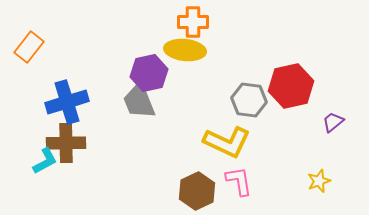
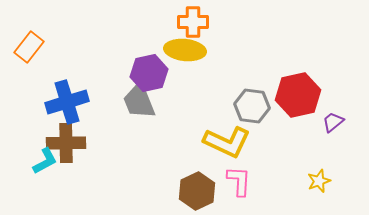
red hexagon: moved 7 px right, 9 px down
gray hexagon: moved 3 px right, 6 px down
pink L-shape: rotated 12 degrees clockwise
